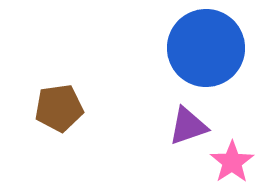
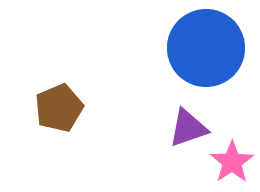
brown pentagon: rotated 15 degrees counterclockwise
purple triangle: moved 2 px down
